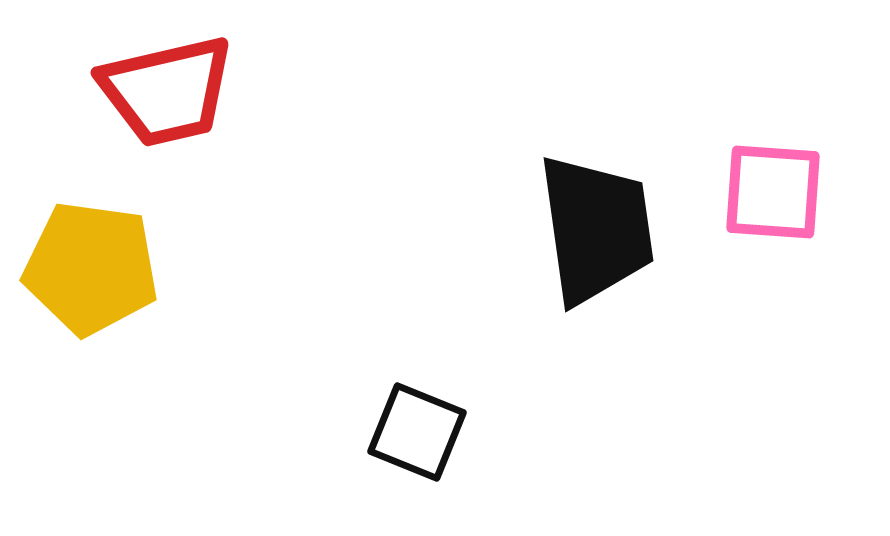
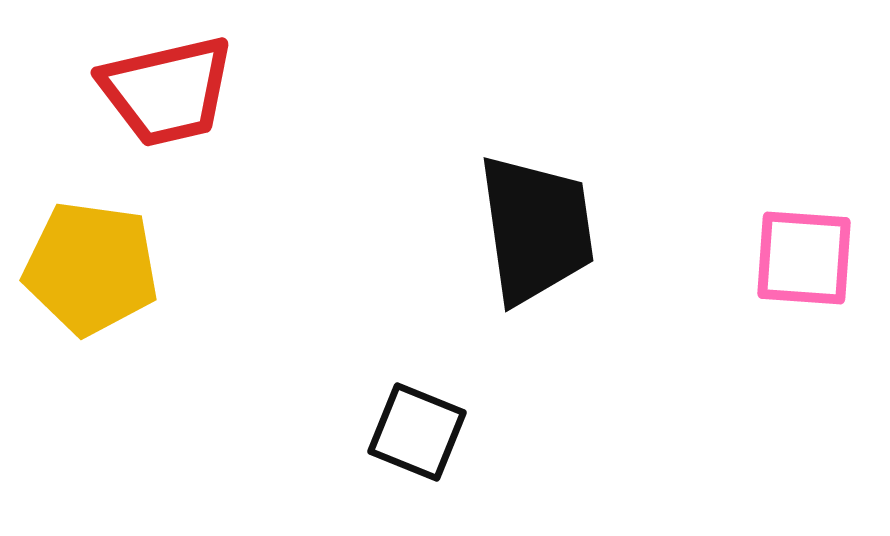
pink square: moved 31 px right, 66 px down
black trapezoid: moved 60 px left
